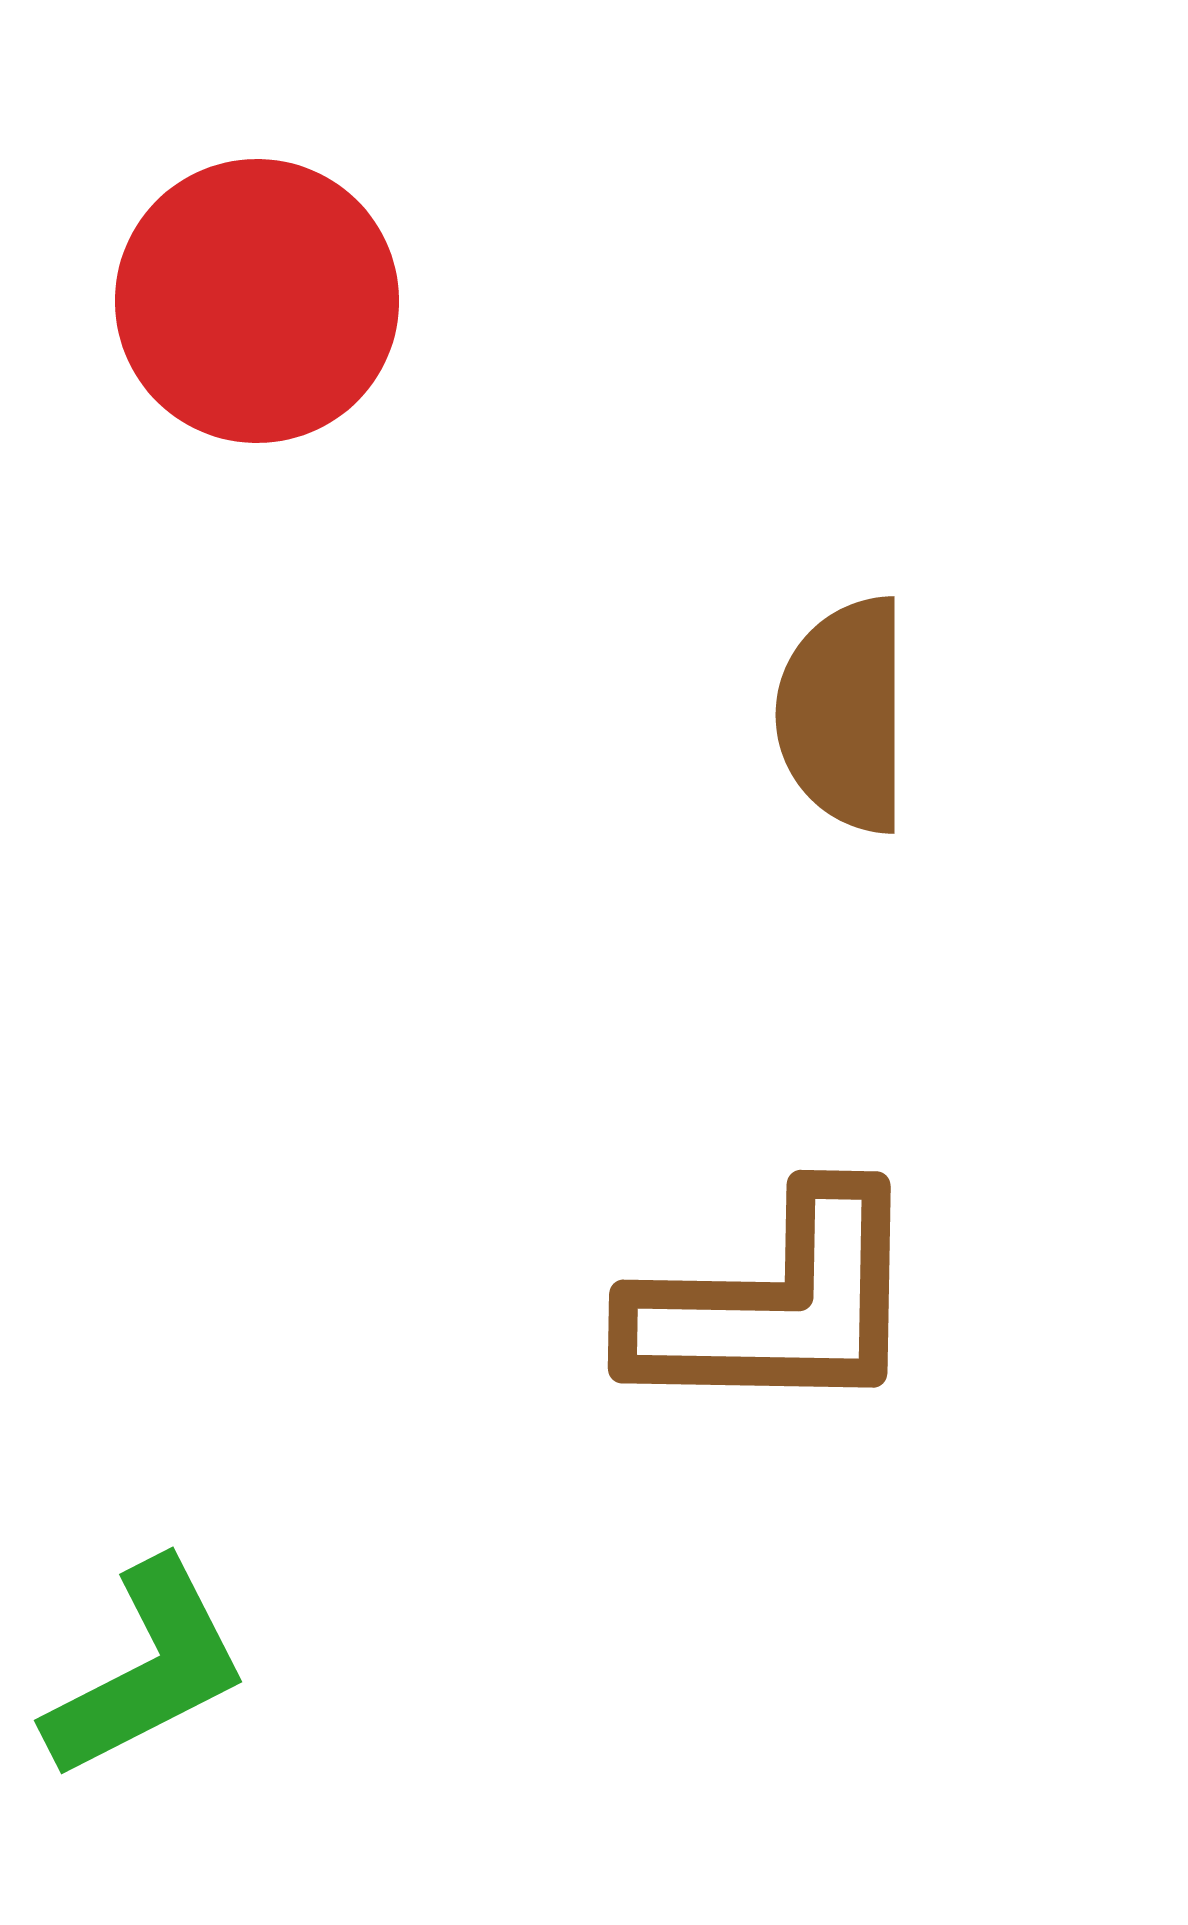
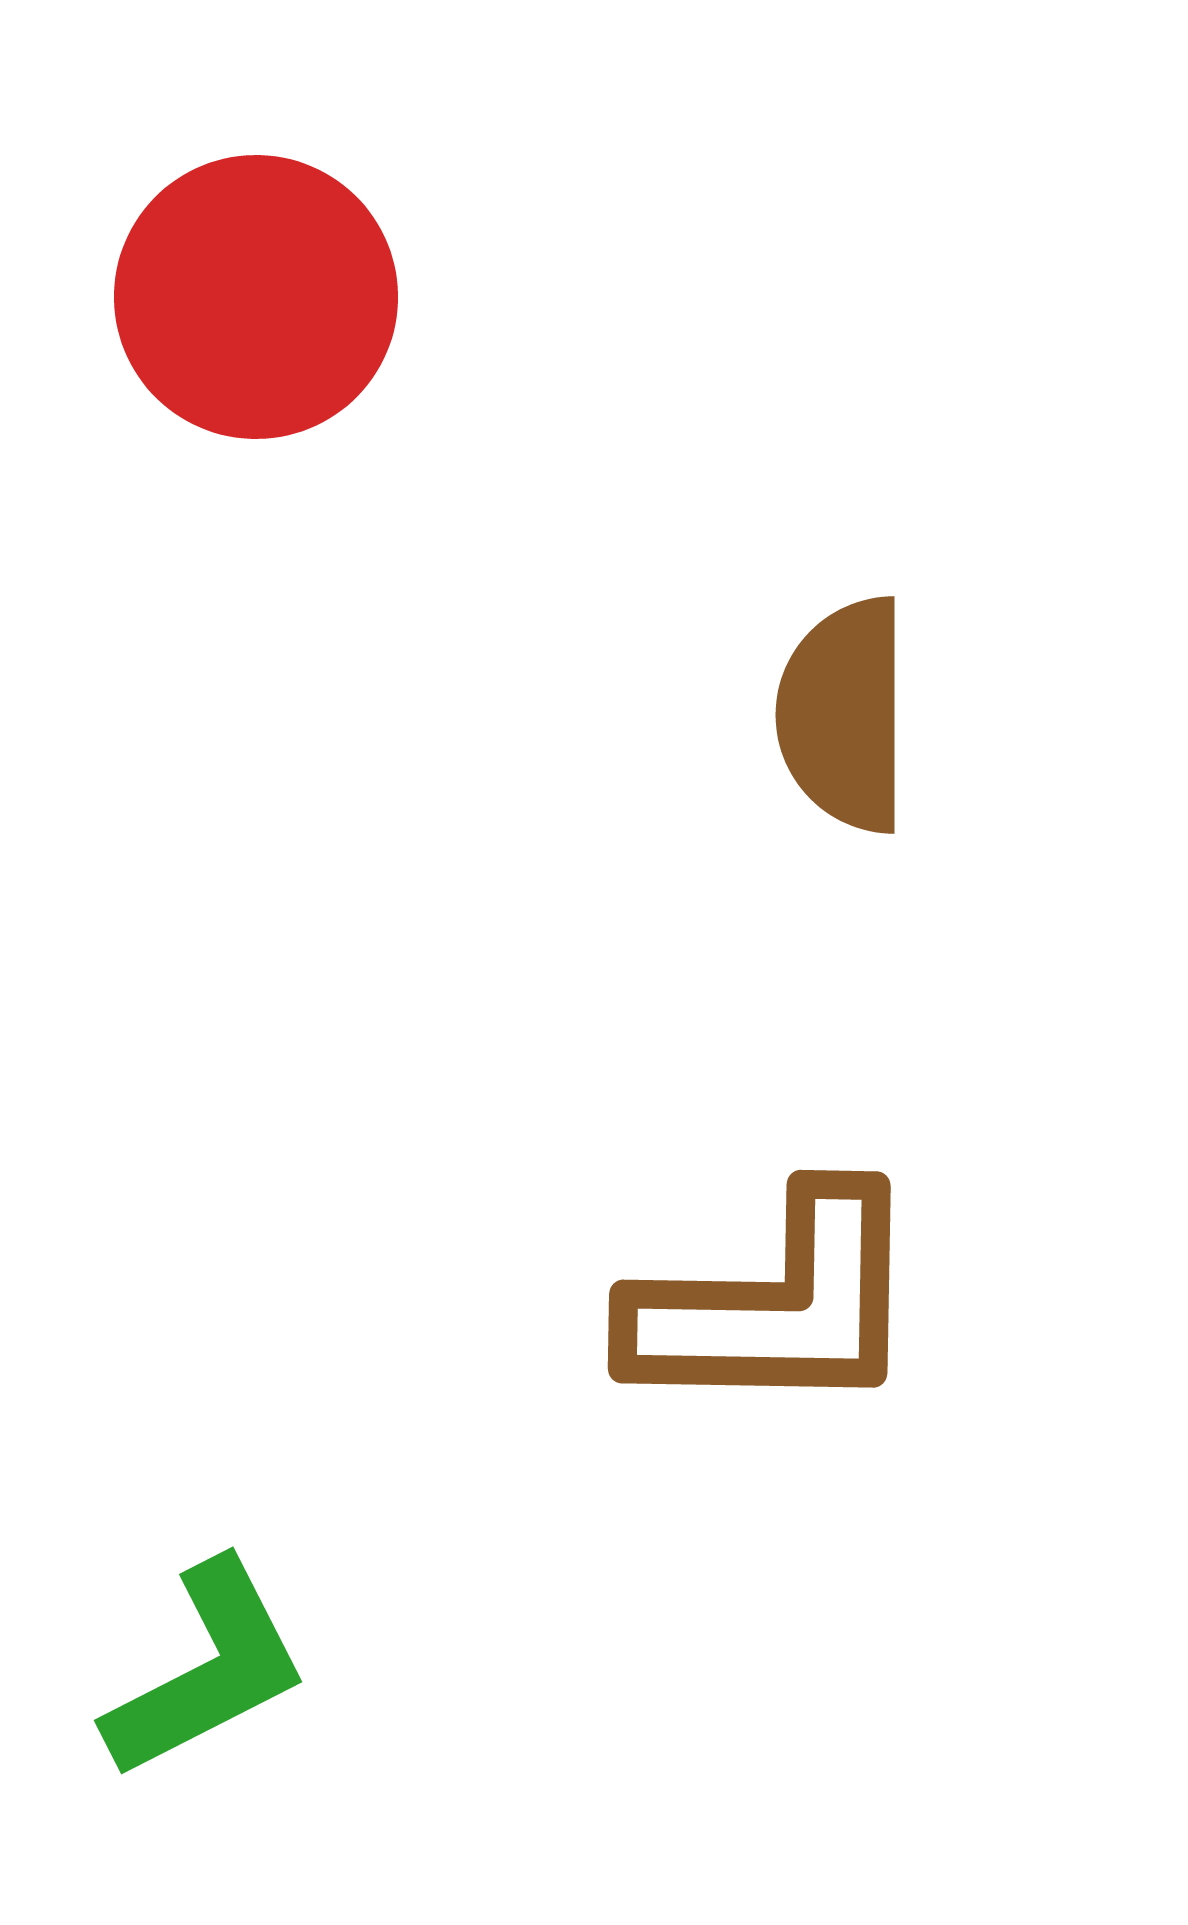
red circle: moved 1 px left, 4 px up
green L-shape: moved 60 px right
